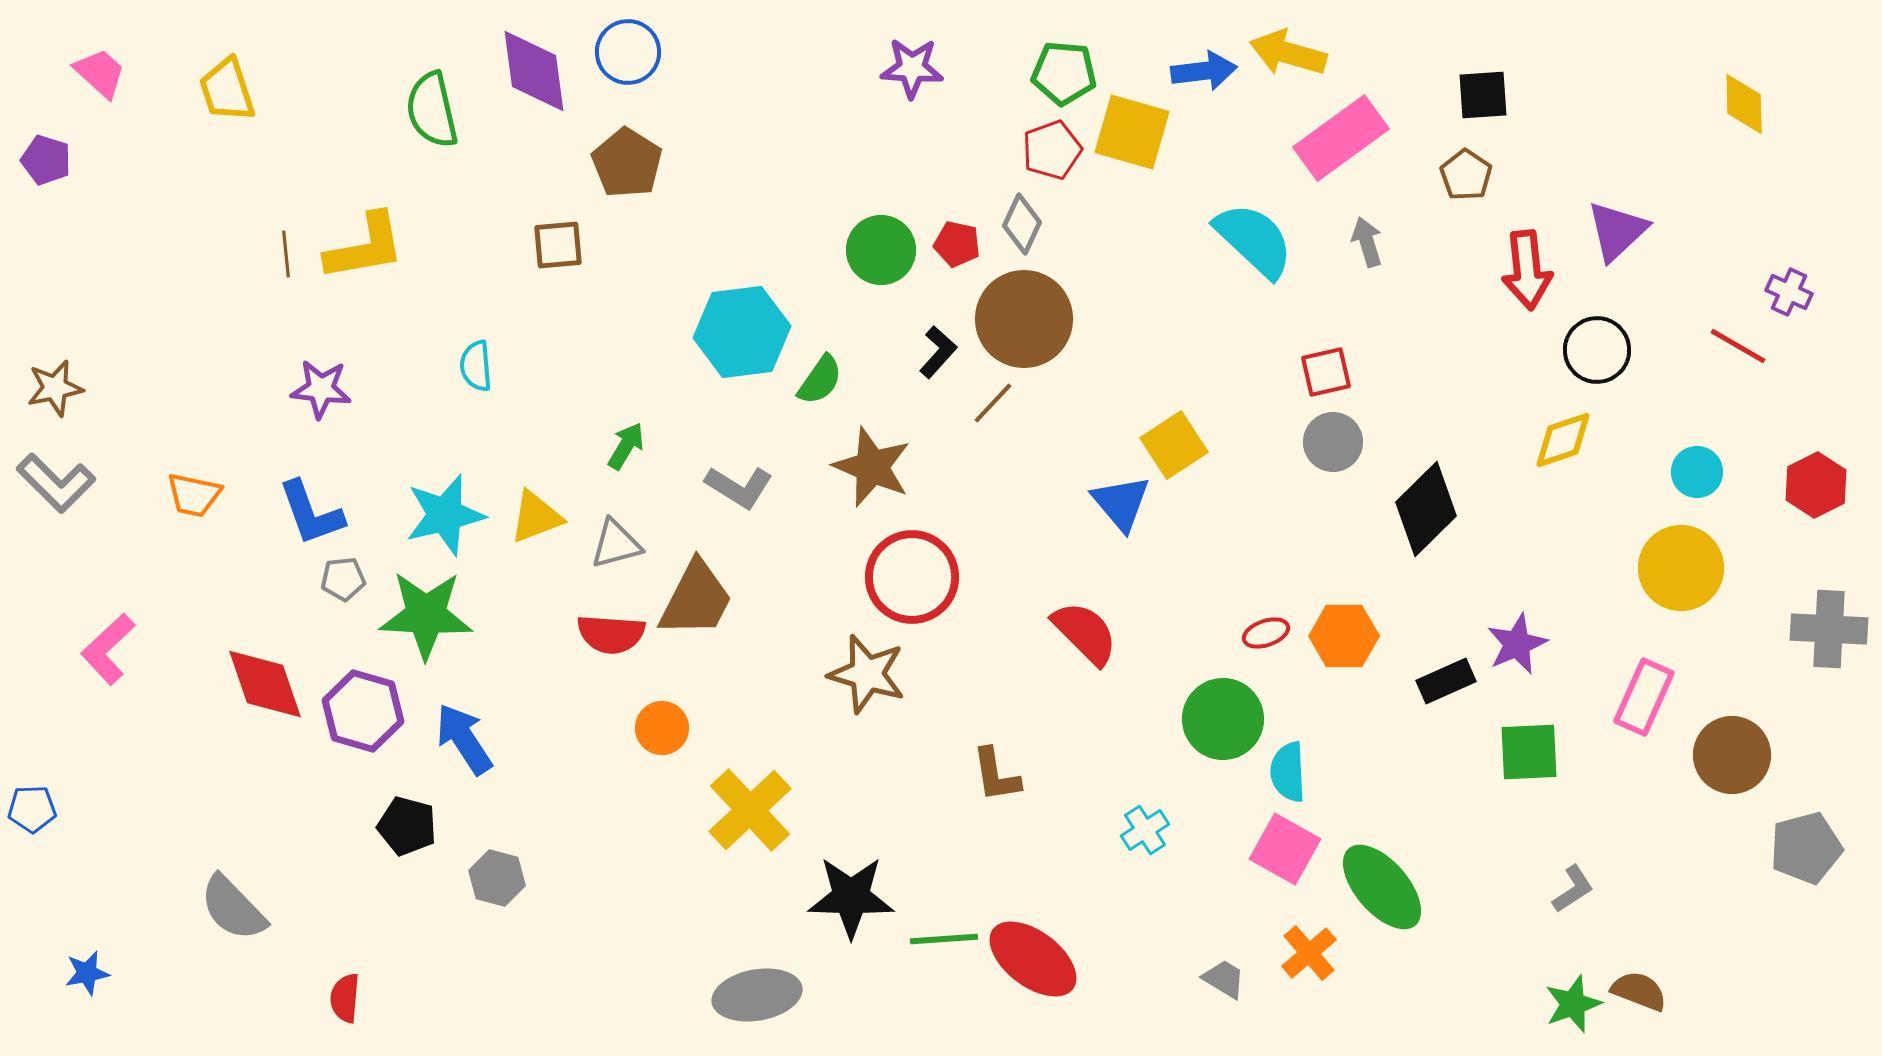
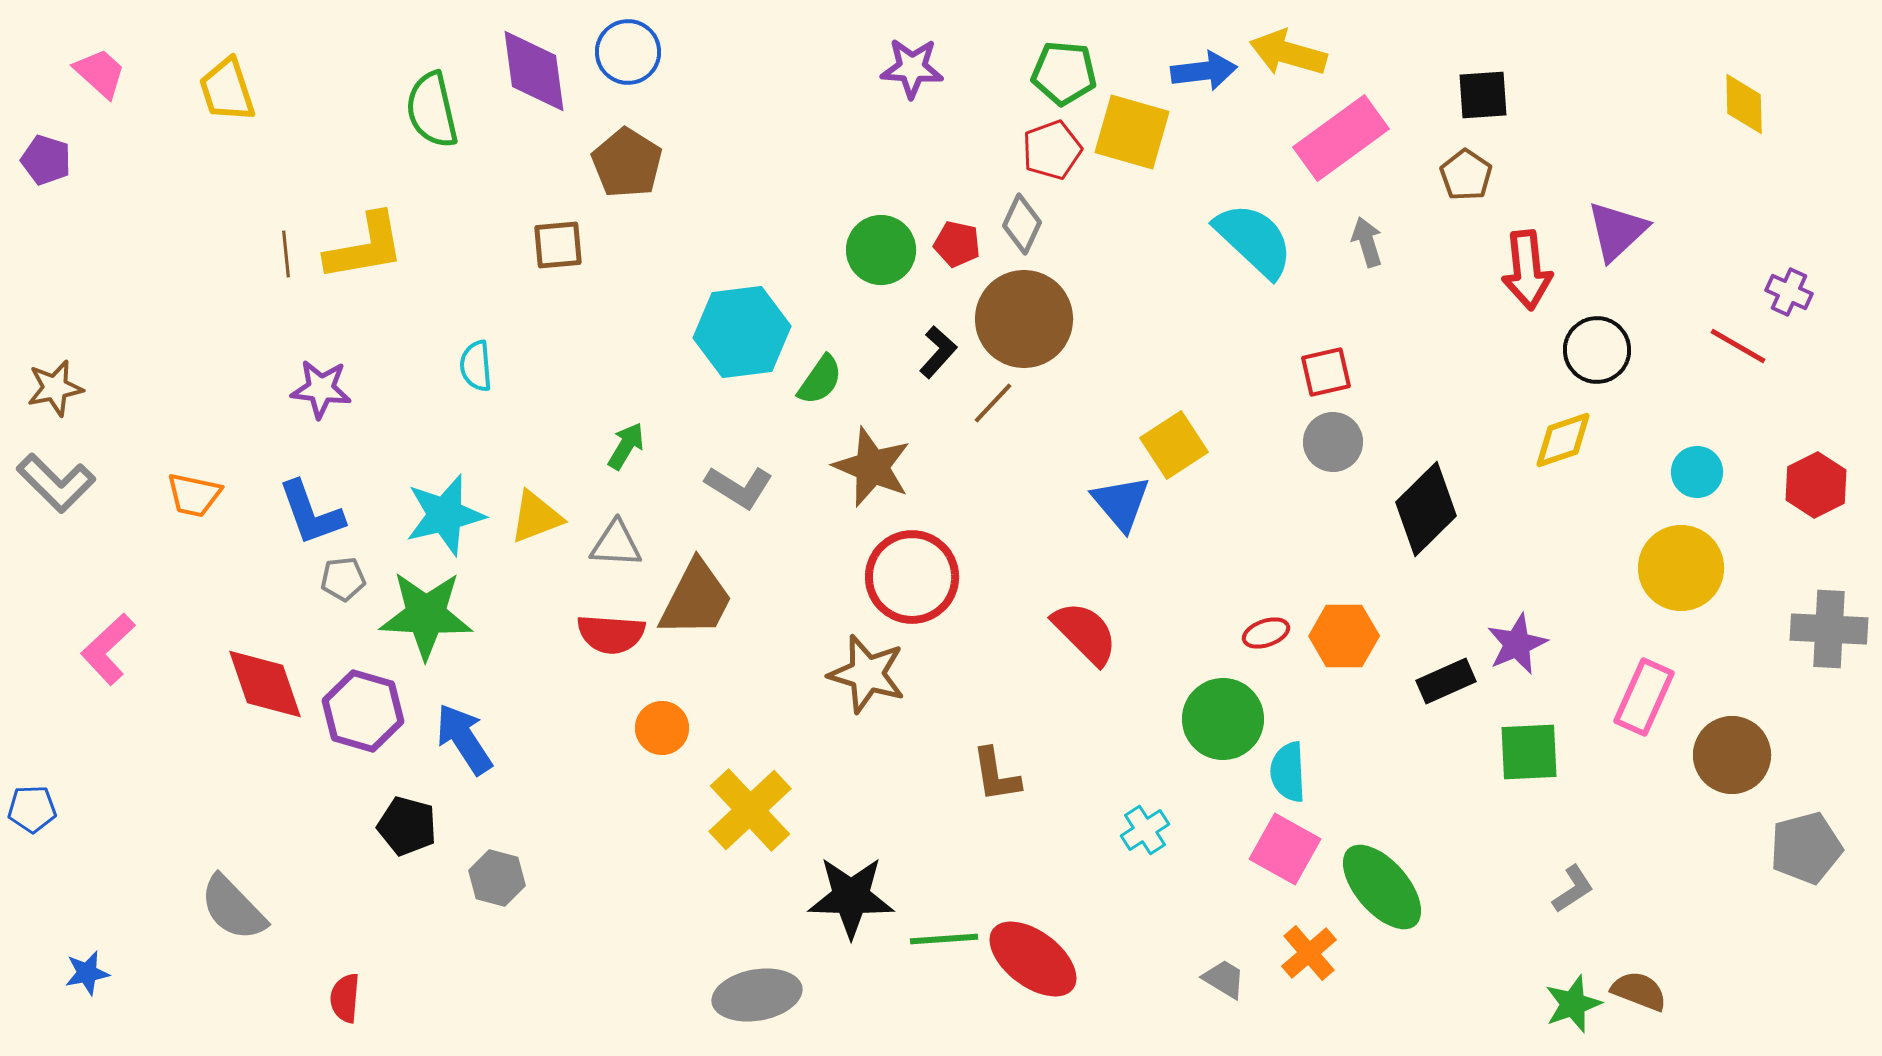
gray triangle at (616, 544): rotated 18 degrees clockwise
